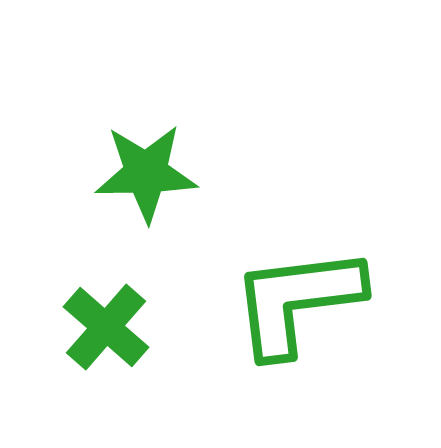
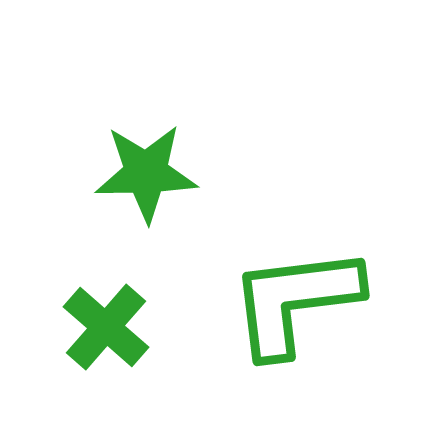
green L-shape: moved 2 px left
